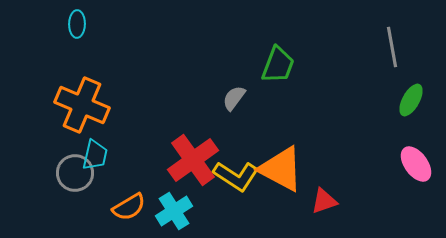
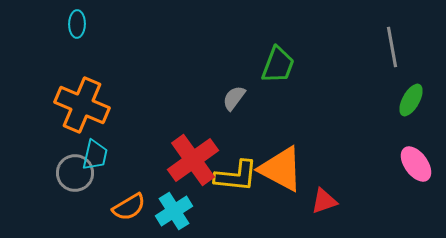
yellow L-shape: rotated 27 degrees counterclockwise
